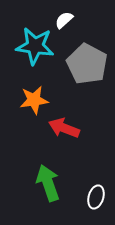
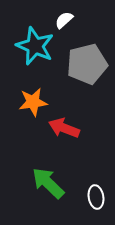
cyan star: rotated 15 degrees clockwise
gray pentagon: rotated 30 degrees clockwise
orange star: moved 1 px left, 2 px down
green arrow: rotated 27 degrees counterclockwise
white ellipse: rotated 25 degrees counterclockwise
